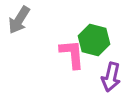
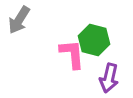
purple arrow: moved 2 px left, 1 px down
